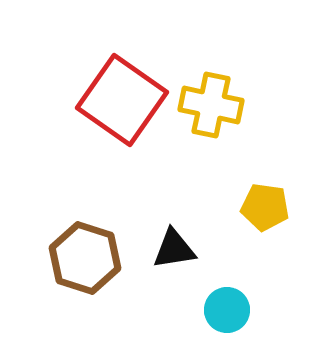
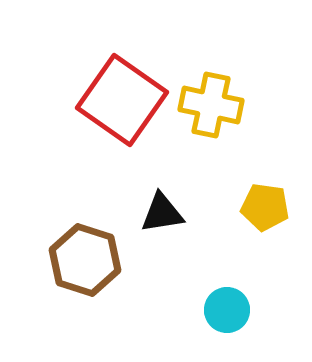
black triangle: moved 12 px left, 36 px up
brown hexagon: moved 2 px down
